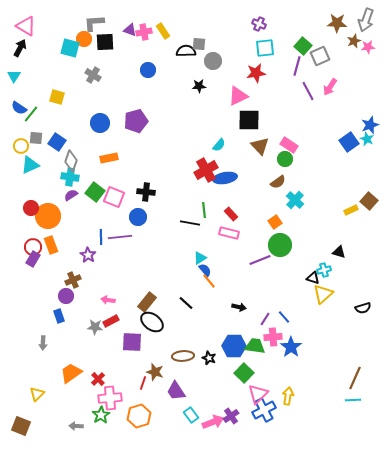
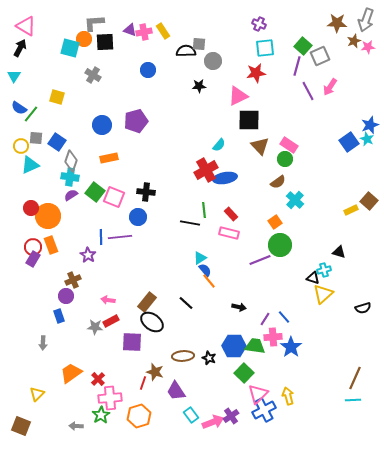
blue circle at (100, 123): moved 2 px right, 2 px down
yellow arrow at (288, 396): rotated 24 degrees counterclockwise
